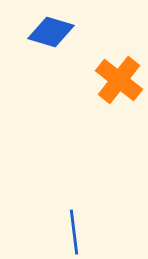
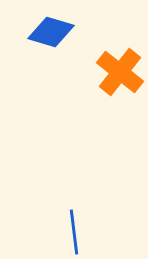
orange cross: moved 1 px right, 8 px up
